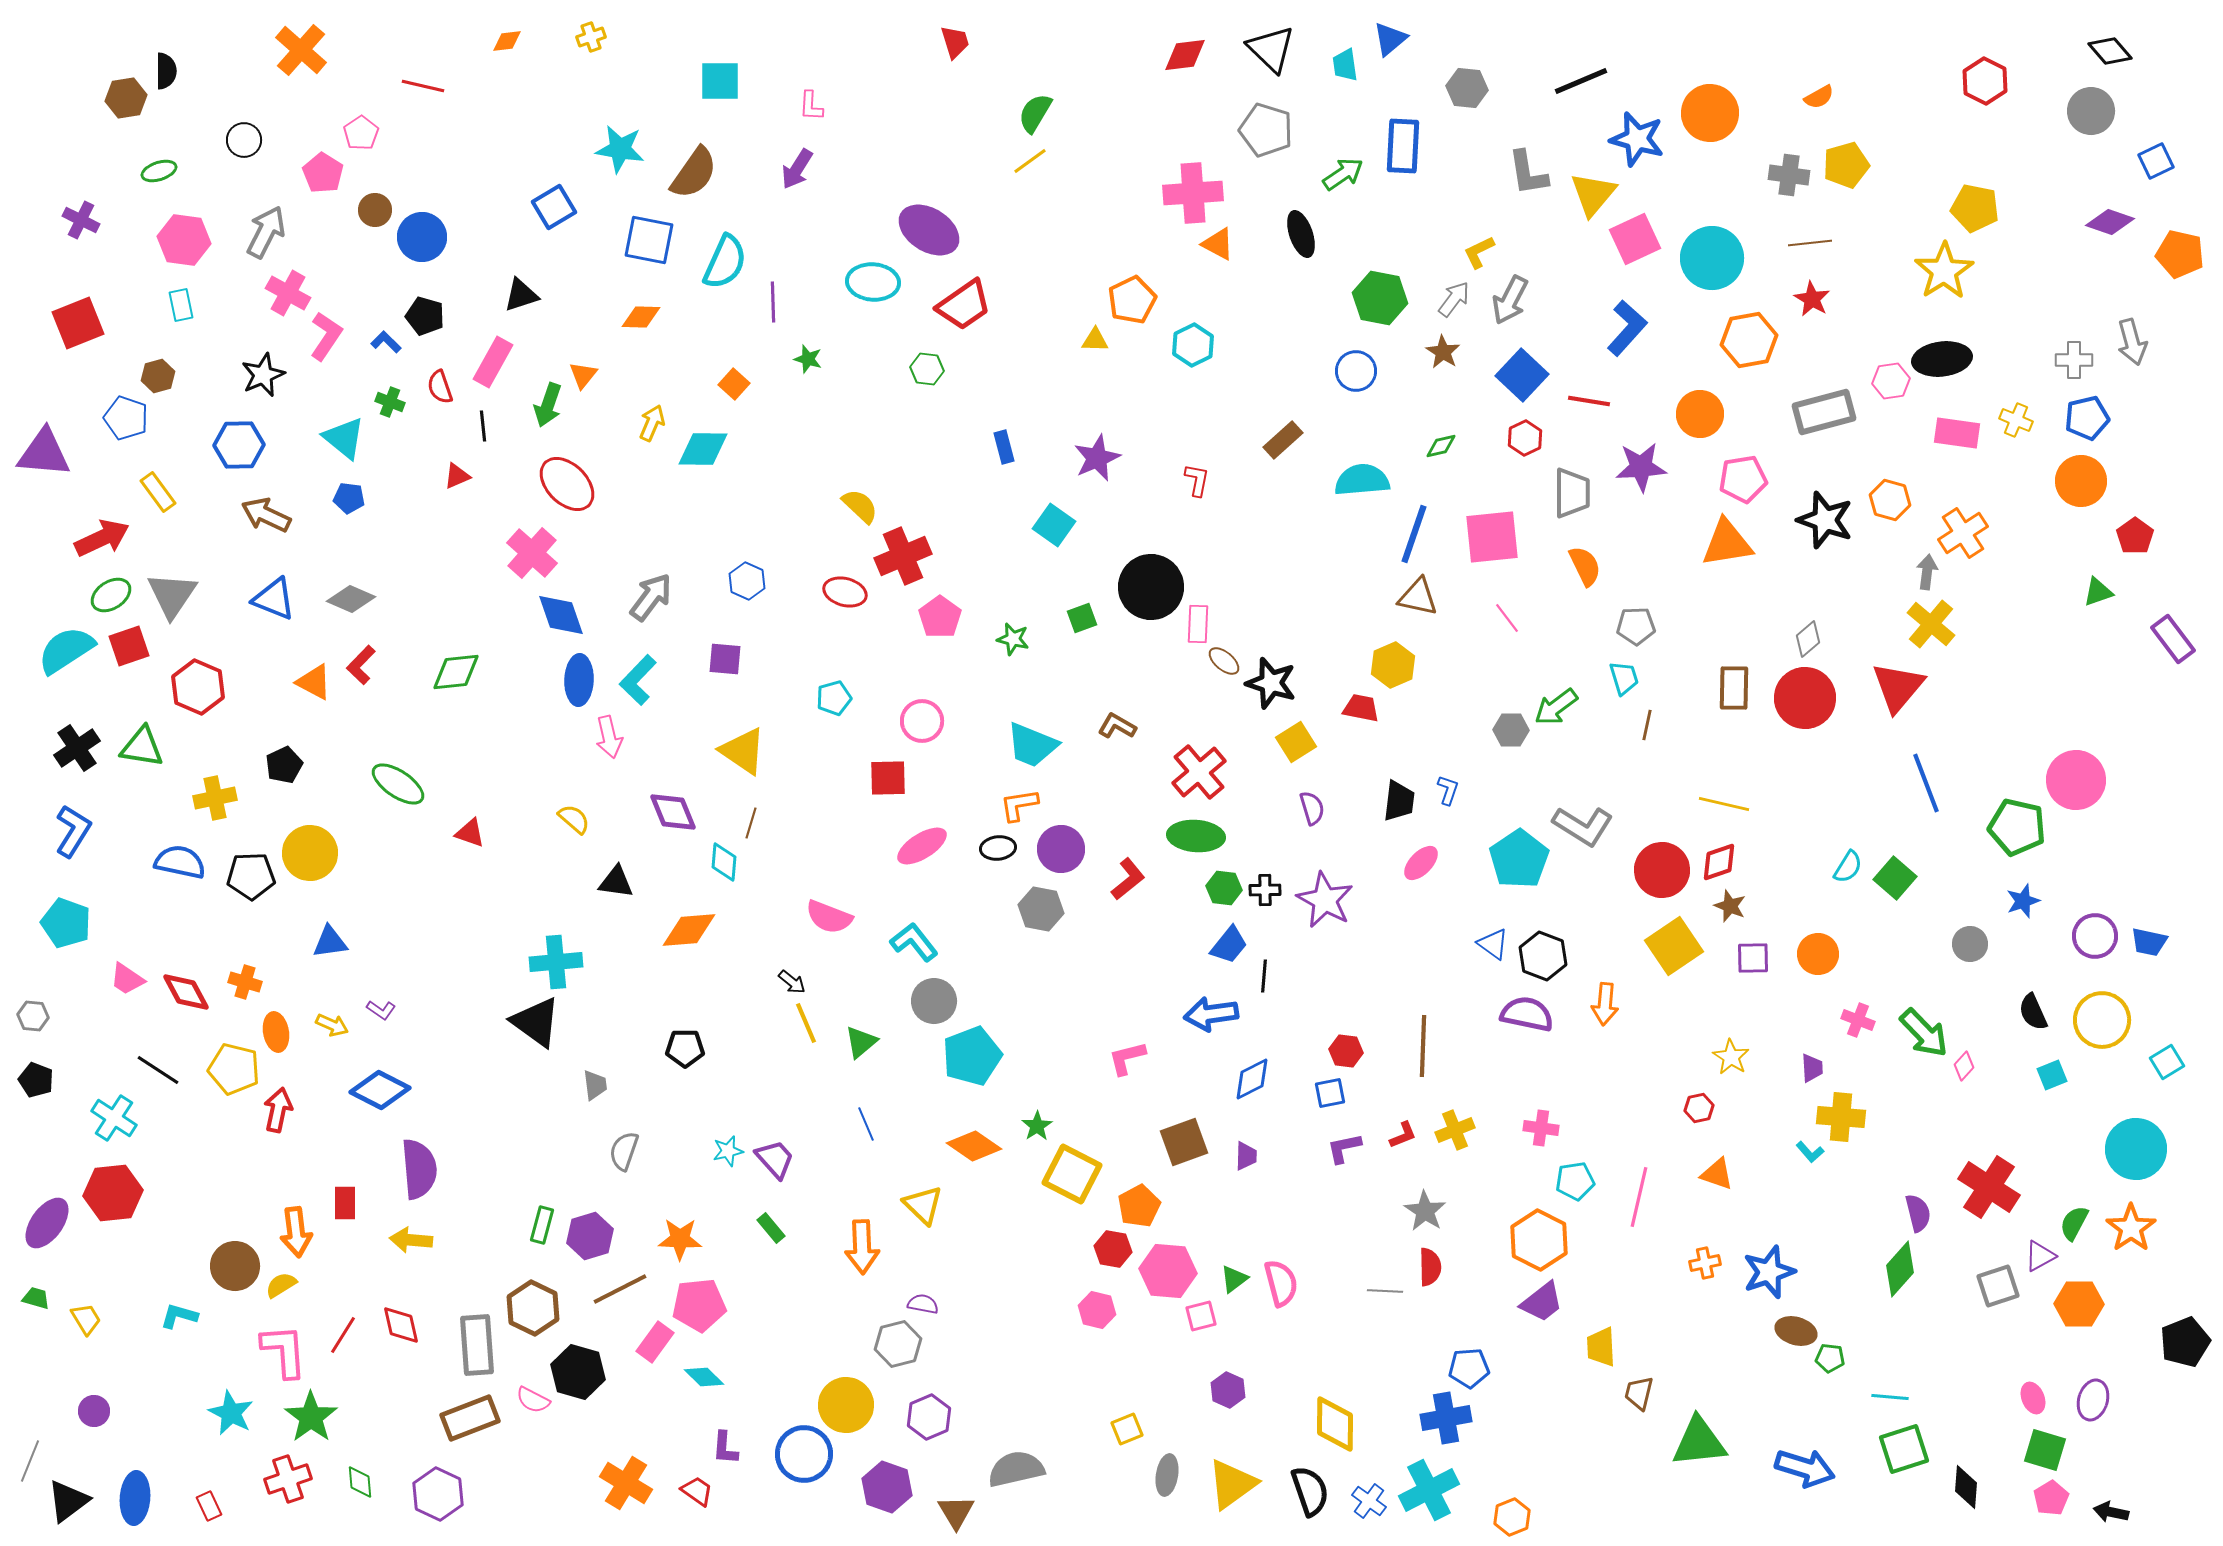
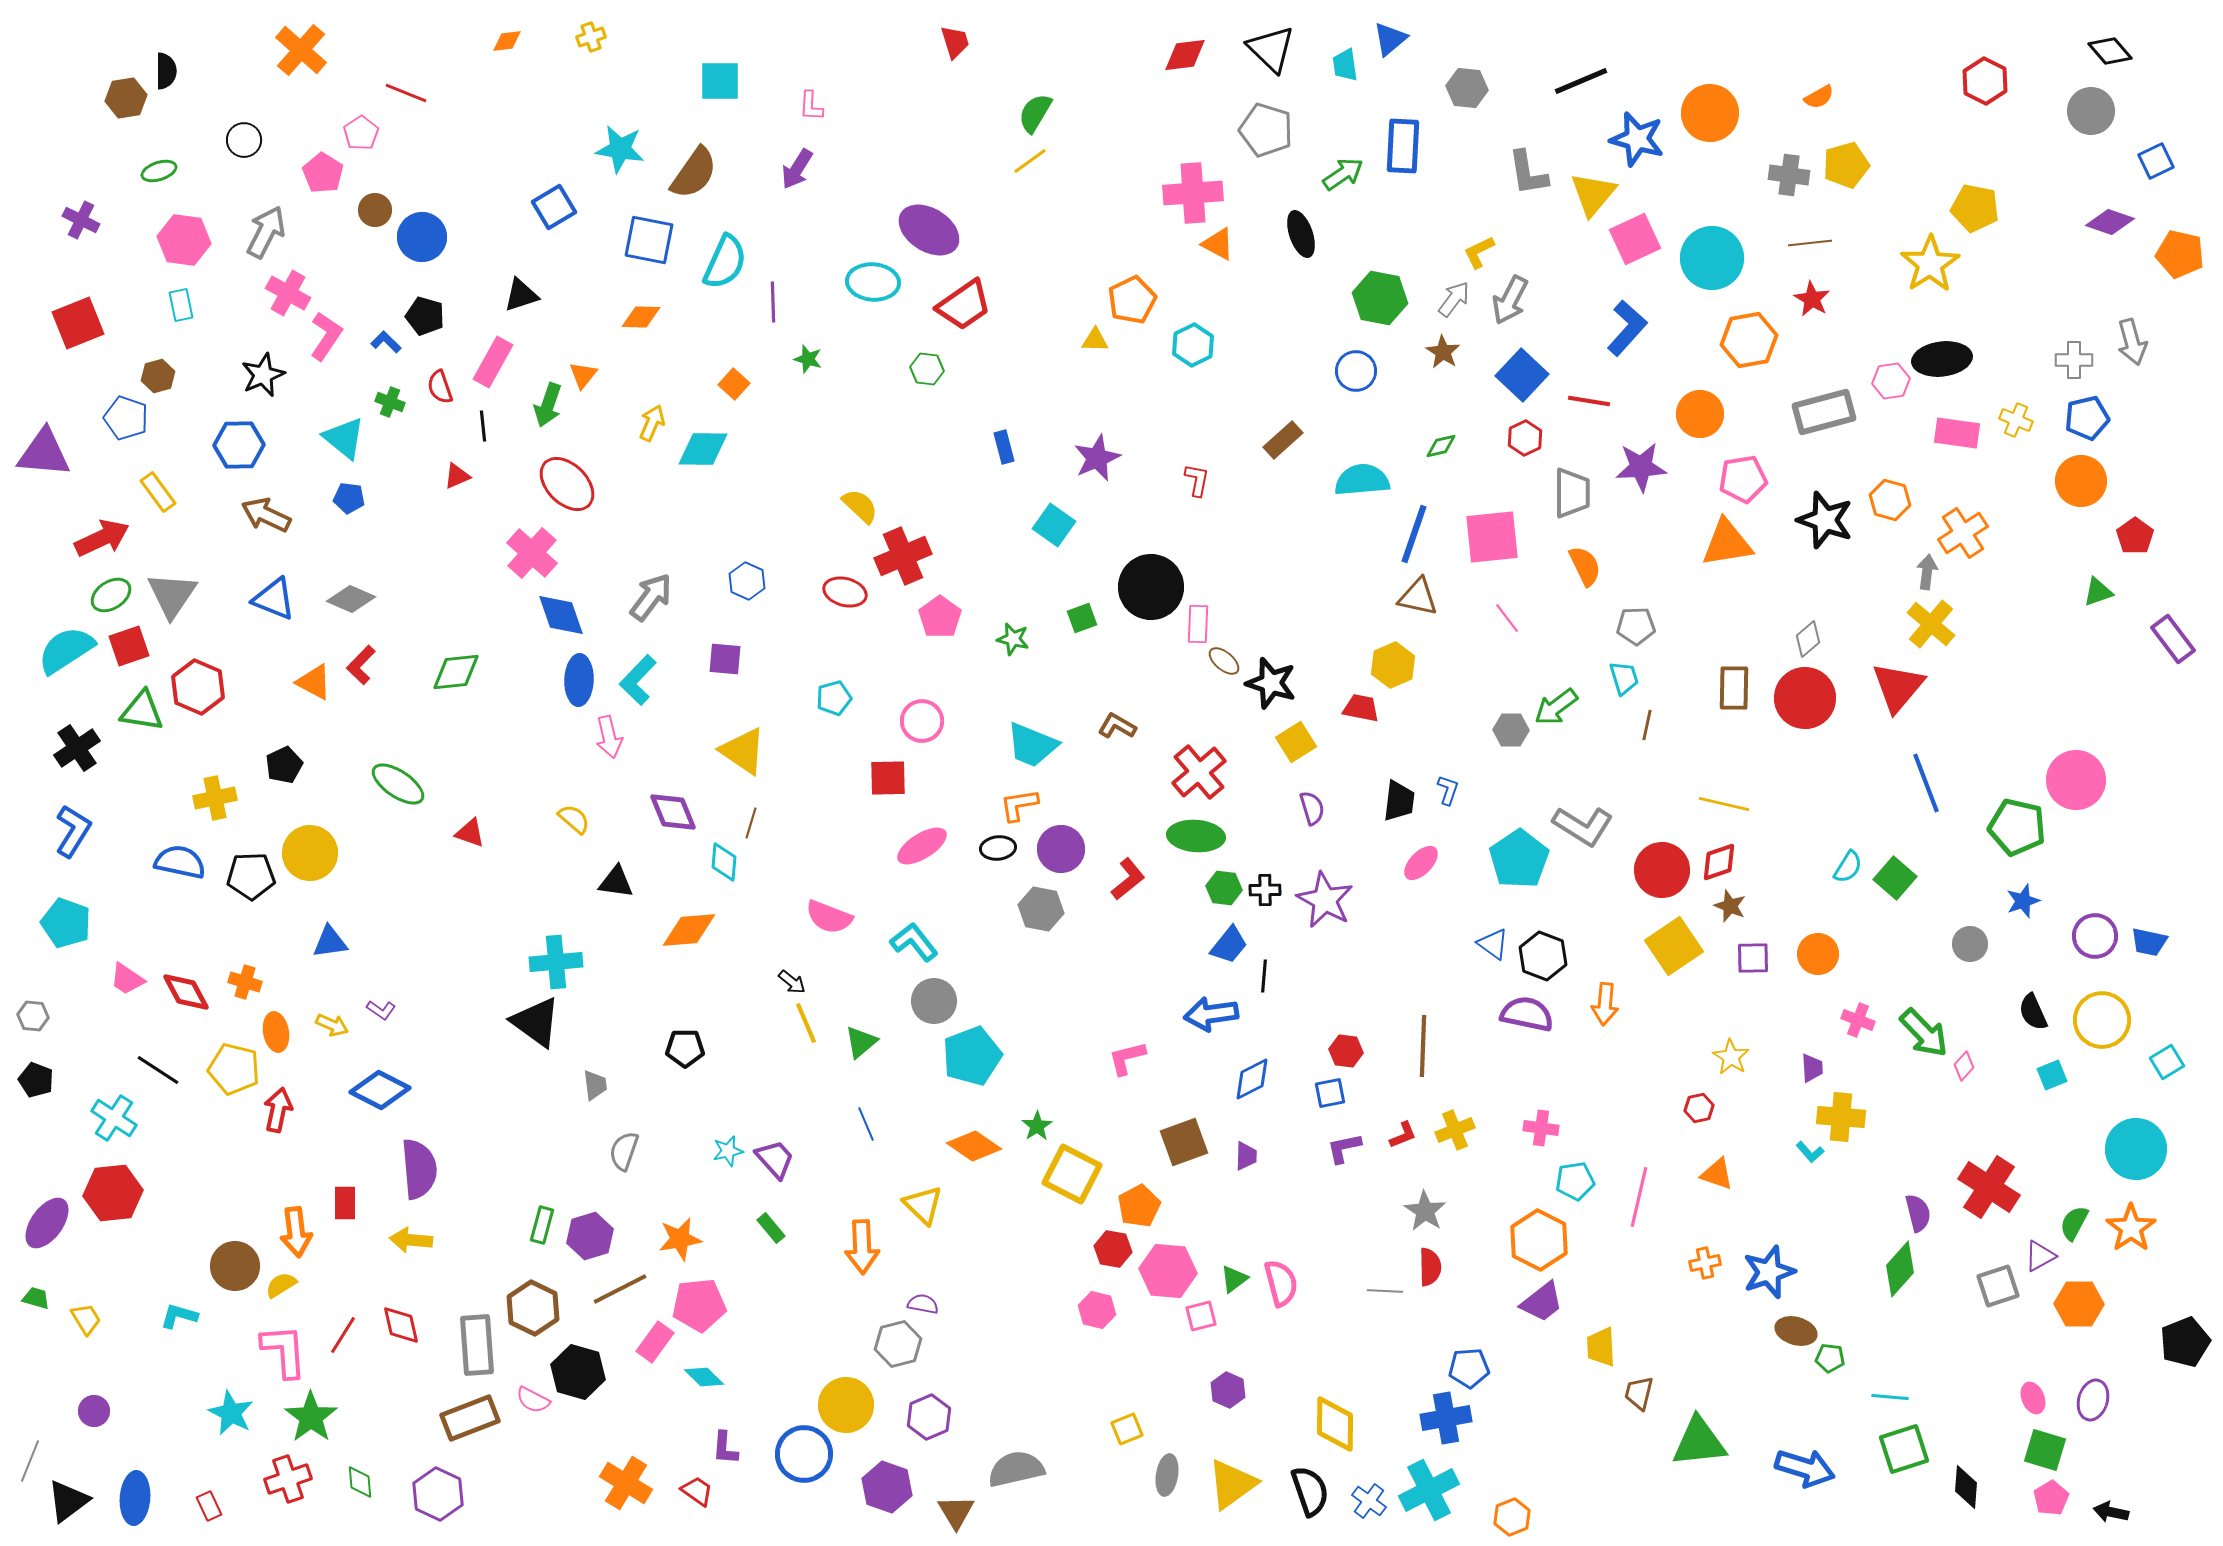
red line at (423, 86): moved 17 px left, 7 px down; rotated 9 degrees clockwise
yellow star at (1944, 271): moved 14 px left, 7 px up
green triangle at (142, 747): moved 36 px up
orange star at (680, 1239): rotated 12 degrees counterclockwise
